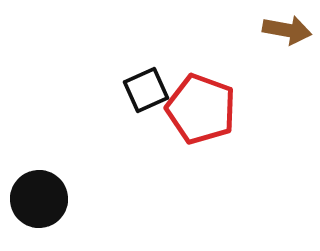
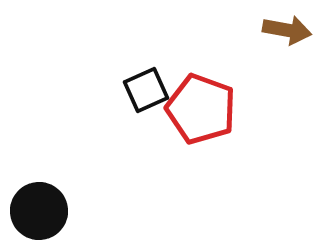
black circle: moved 12 px down
